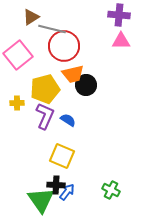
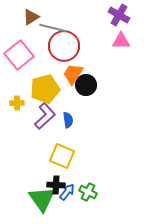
purple cross: rotated 25 degrees clockwise
gray line: moved 1 px right, 1 px up
pink square: moved 1 px right
orange trapezoid: rotated 135 degrees clockwise
purple L-shape: rotated 24 degrees clockwise
blue semicircle: rotated 49 degrees clockwise
green cross: moved 23 px left, 2 px down
green triangle: moved 1 px right, 1 px up
